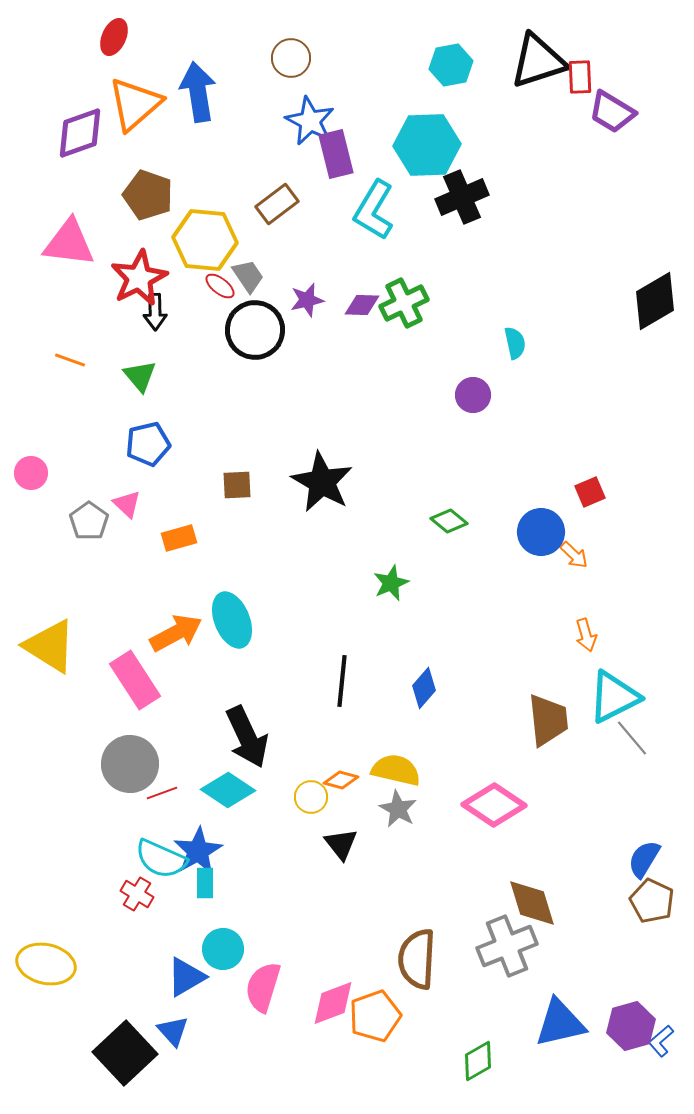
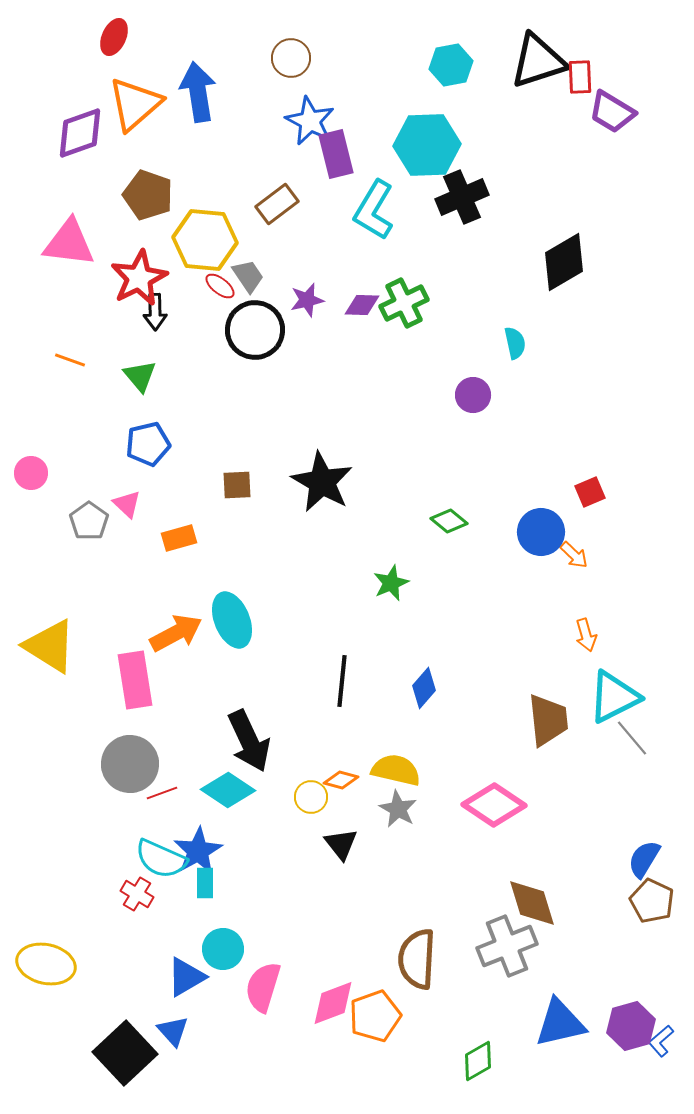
black diamond at (655, 301): moved 91 px left, 39 px up
pink rectangle at (135, 680): rotated 24 degrees clockwise
black arrow at (247, 737): moved 2 px right, 4 px down
